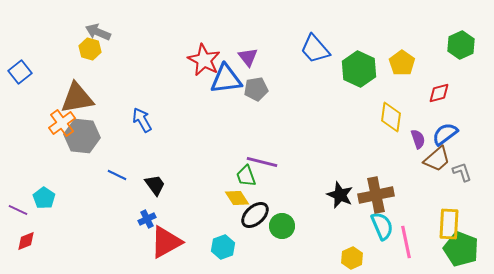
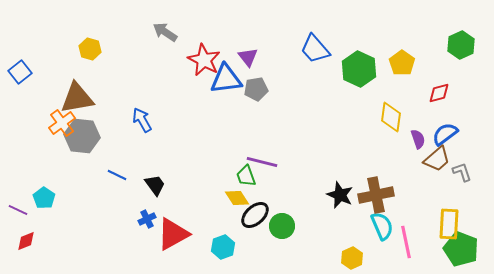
gray arrow at (98, 32): moved 67 px right; rotated 10 degrees clockwise
red triangle at (166, 242): moved 7 px right, 8 px up
